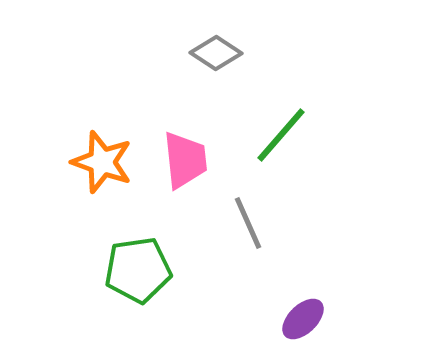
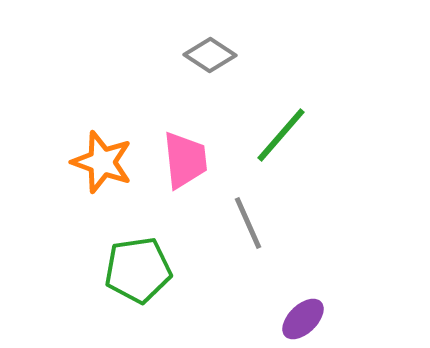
gray diamond: moved 6 px left, 2 px down
